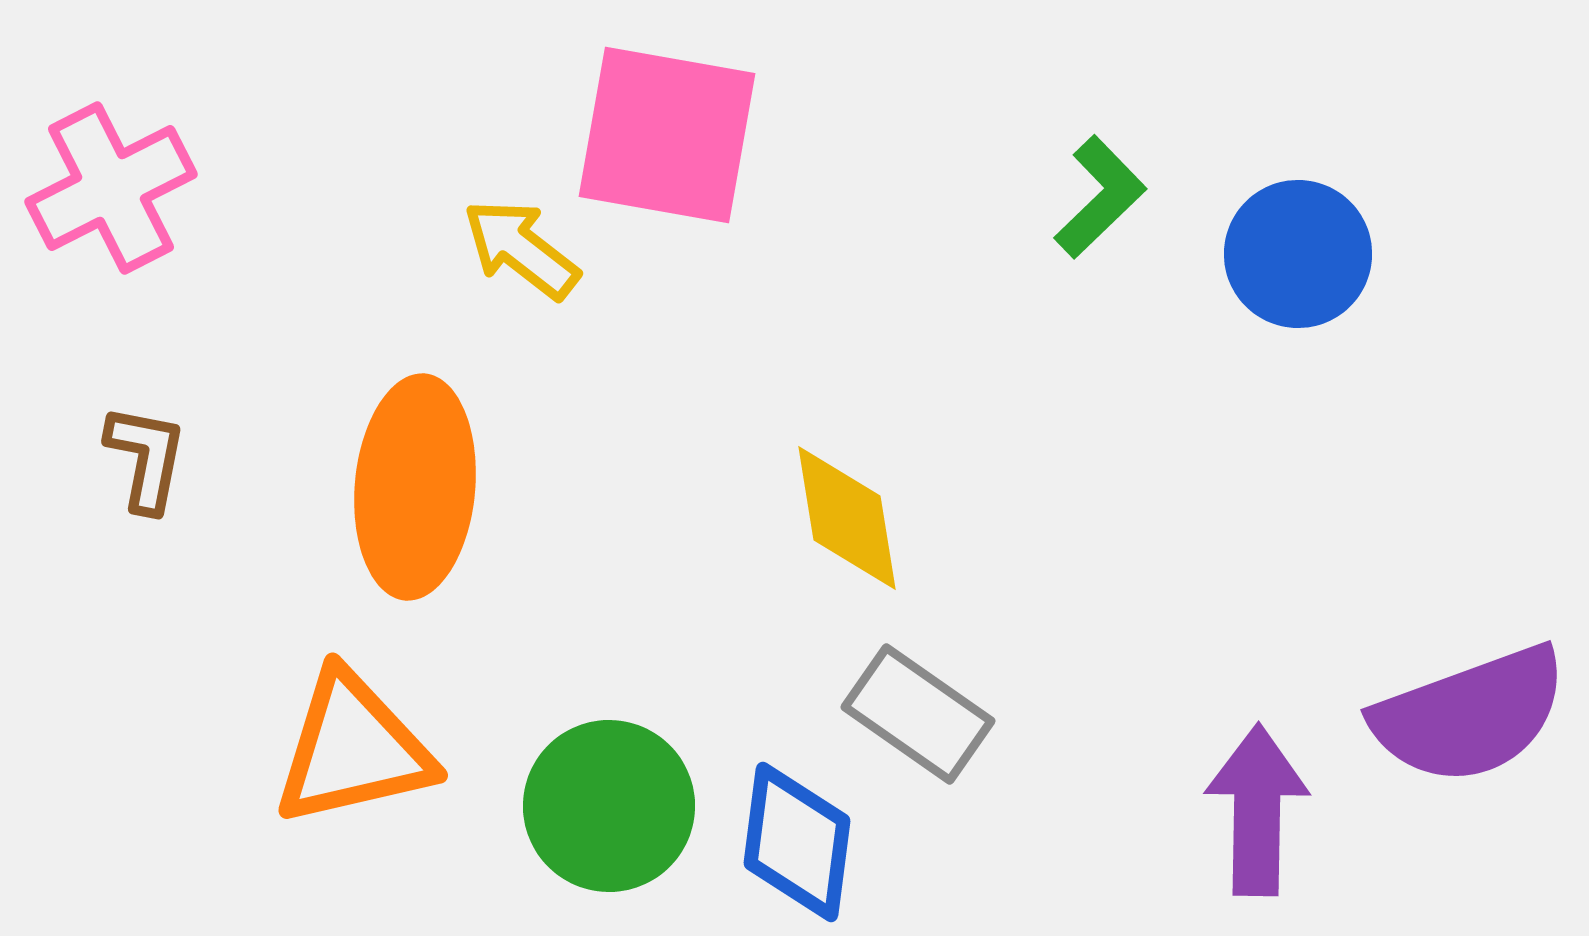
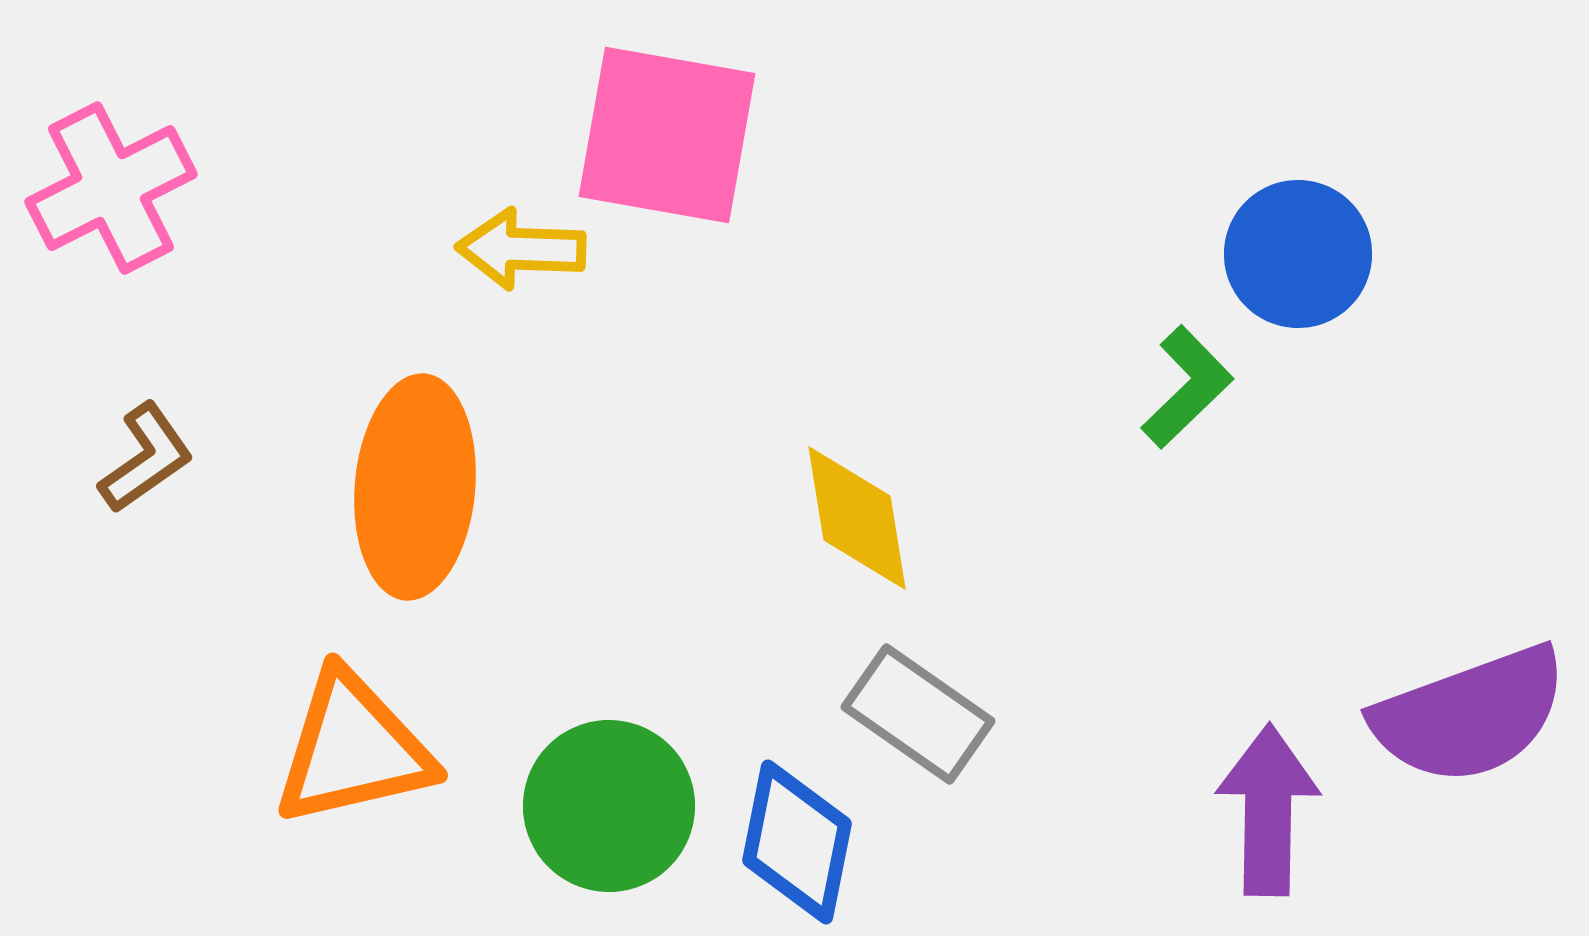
green L-shape: moved 87 px right, 190 px down
yellow arrow: rotated 36 degrees counterclockwise
brown L-shape: rotated 44 degrees clockwise
yellow diamond: moved 10 px right
purple arrow: moved 11 px right
blue diamond: rotated 4 degrees clockwise
